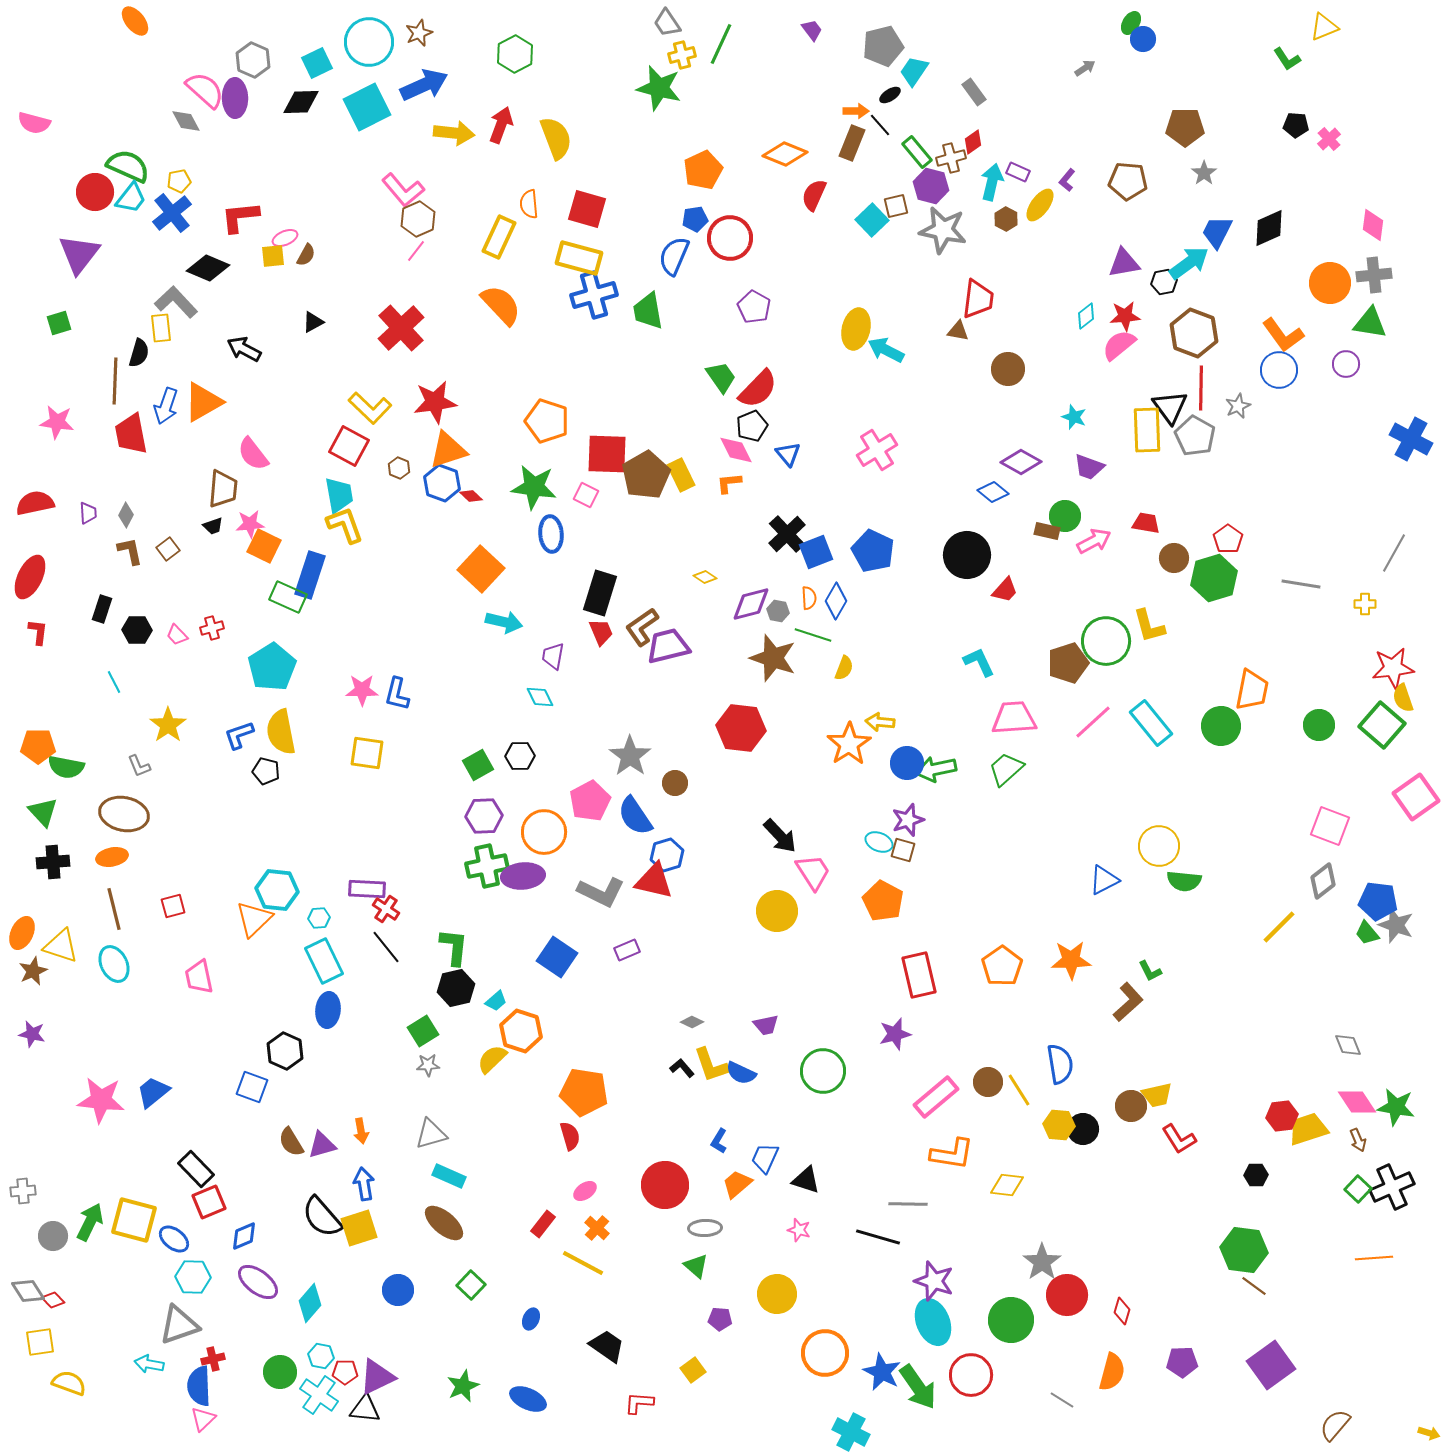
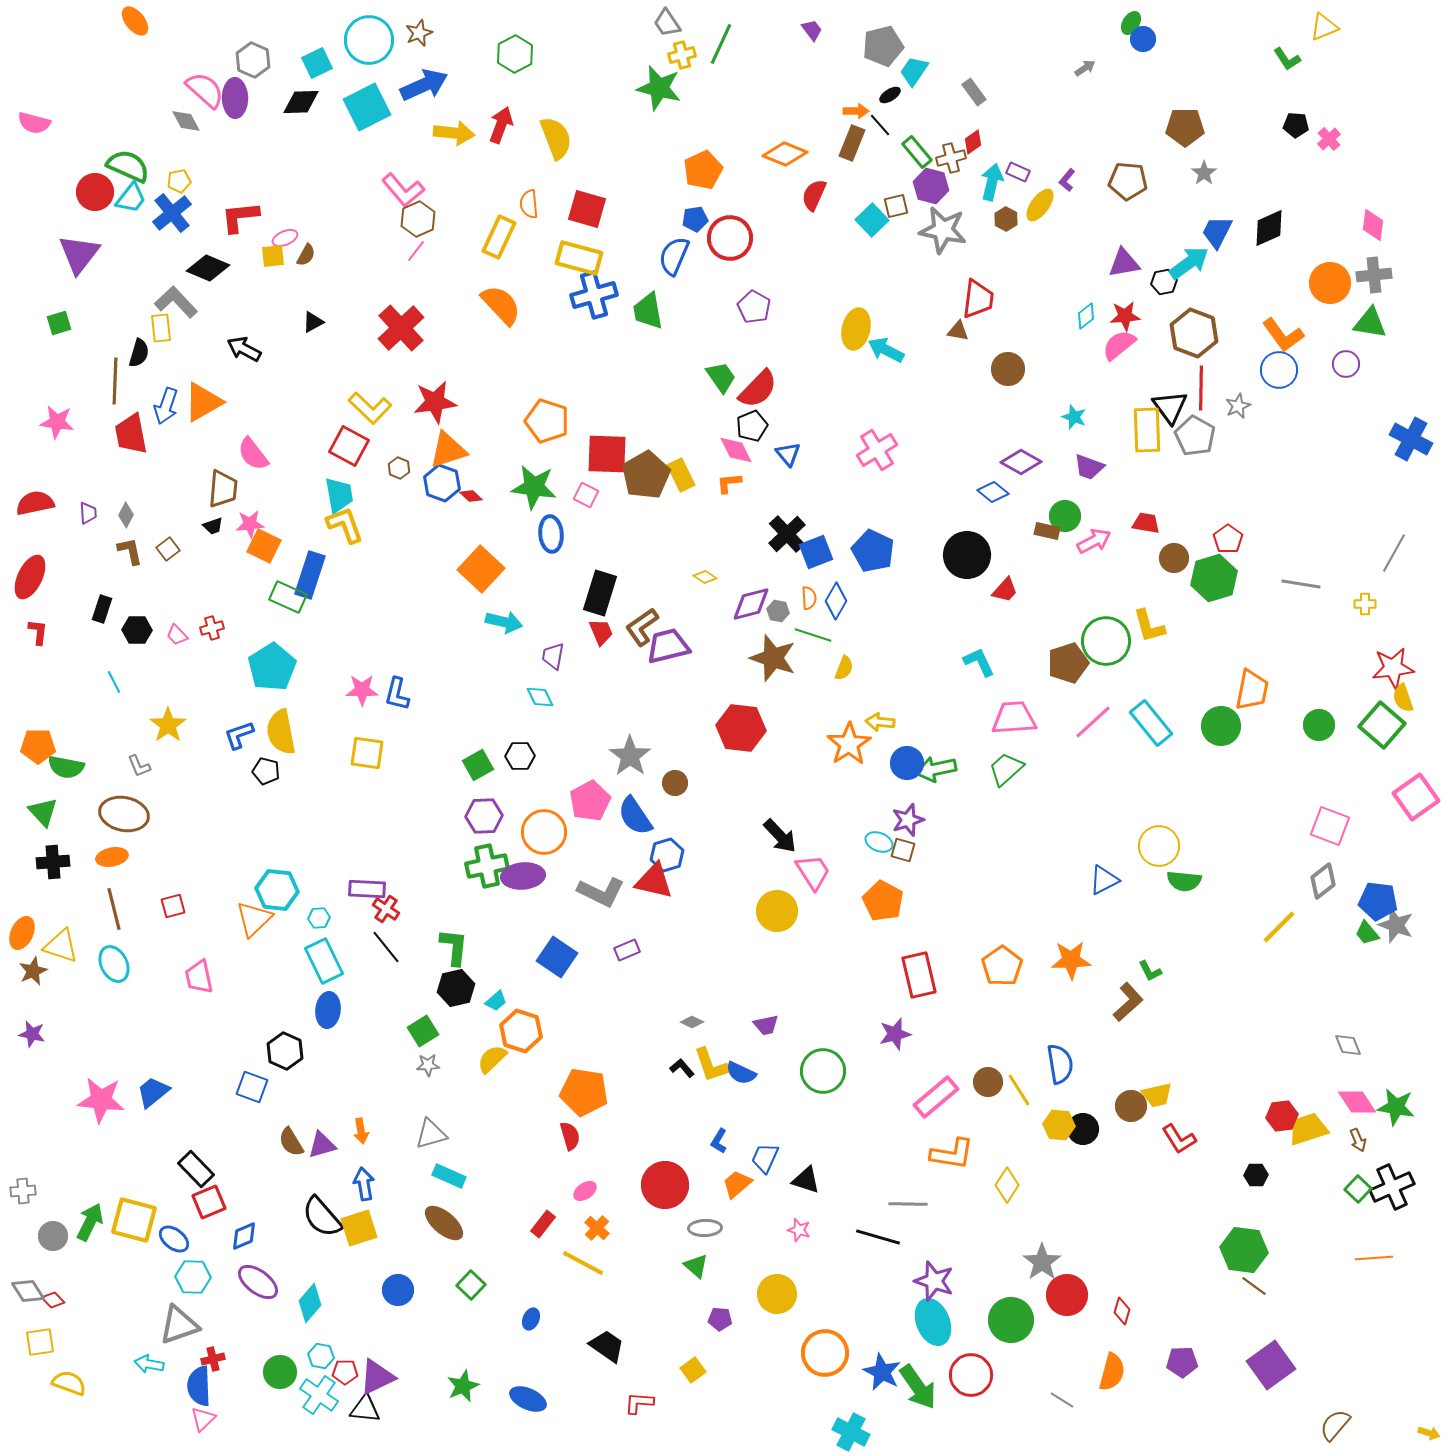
cyan circle at (369, 42): moved 2 px up
yellow diamond at (1007, 1185): rotated 64 degrees counterclockwise
